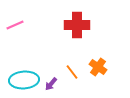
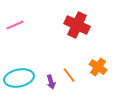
red cross: rotated 25 degrees clockwise
orange line: moved 3 px left, 3 px down
cyan ellipse: moved 5 px left, 2 px up; rotated 8 degrees counterclockwise
purple arrow: moved 2 px up; rotated 56 degrees counterclockwise
